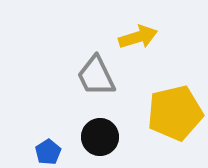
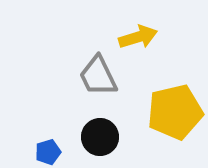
gray trapezoid: moved 2 px right
yellow pentagon: moved 1 px up
blue pentagon: rotated 15 degrees clockwise
